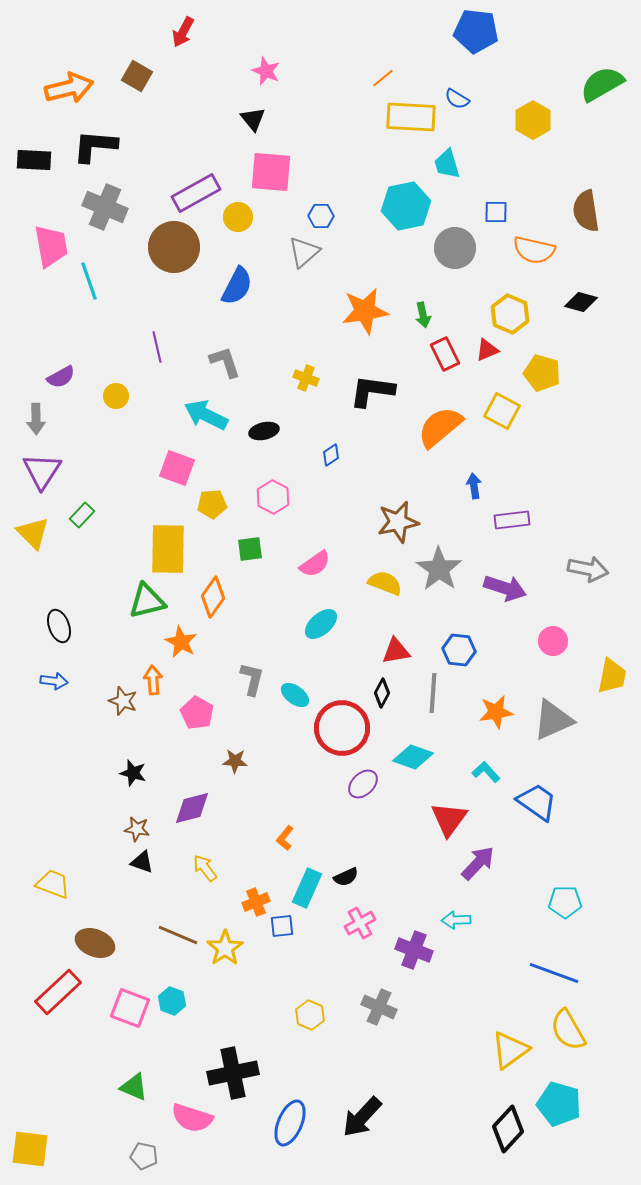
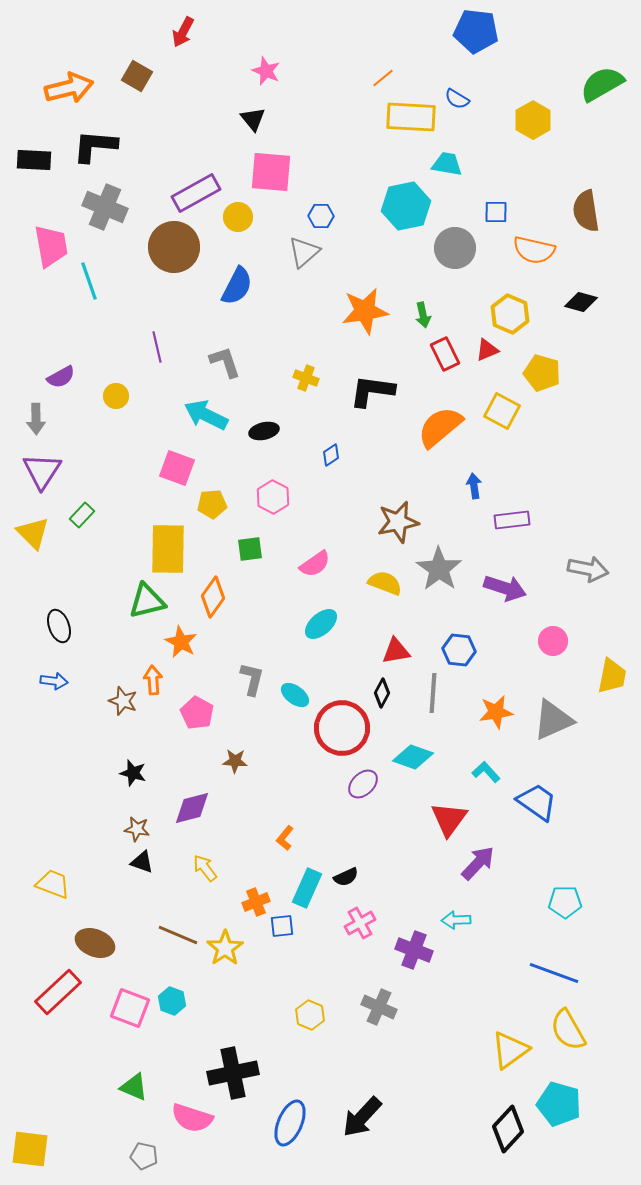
cyan trapezoid at (447, 164): rotated 116 degrees clockwise
